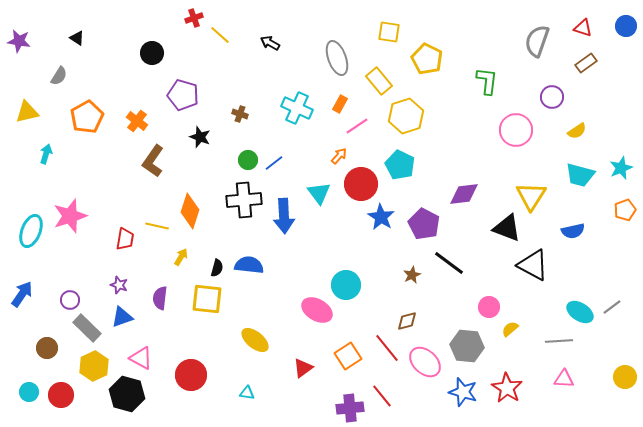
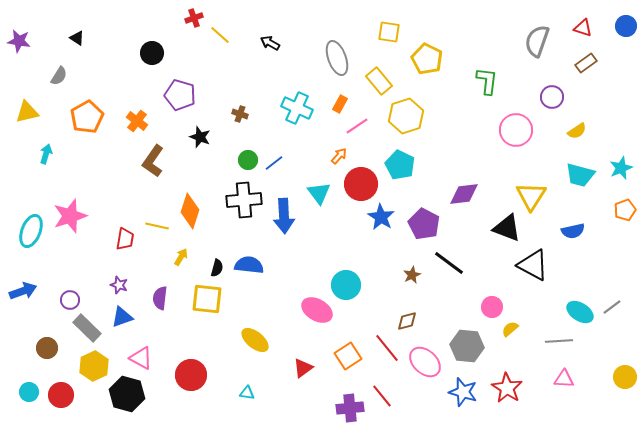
purple pentagon at (183, 95): moved 3 px left
blue arrow at (22, 294): moved 1 px right, 3 px up; rotated 36 degrees clockwise
pink circle at (489, 307): moved 3 px right
